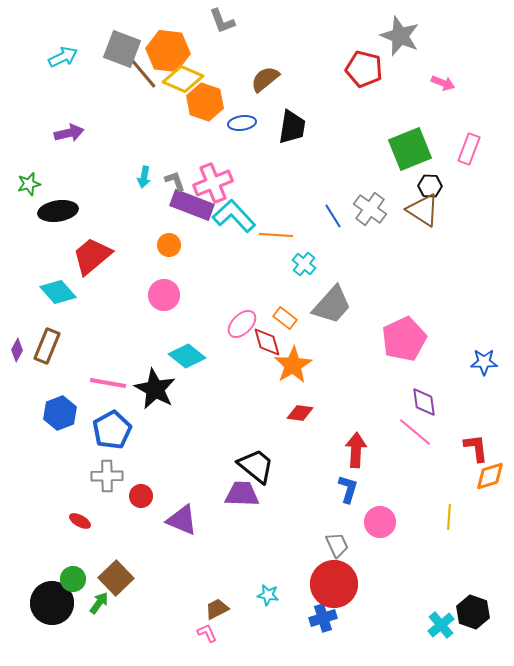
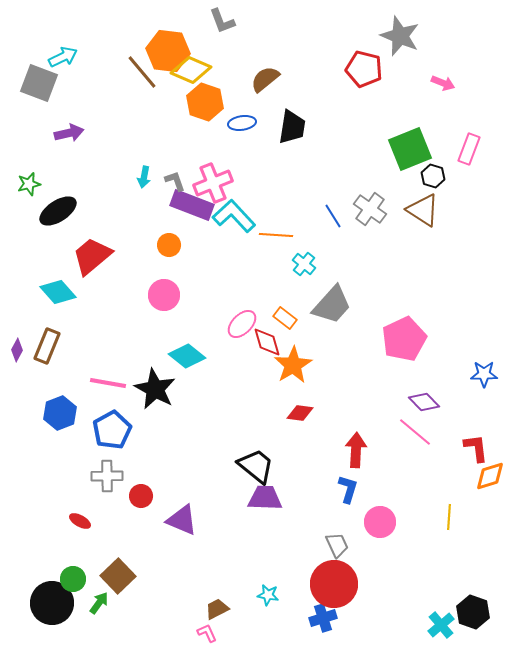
gray square at (122, 49): moved 83 px left, 34 px down
yellow diamond at (183, 79): moved 8 px right, 9 px up
black hexagon at (430, 186): moved 3 px right, 10 px up; rotated 15 degrees clockwise
black ellipse at (58, 211): rotated 24 degrees counterclockwise
blue star at (484, 362): moved 12 px down
purple diamond at (424, 402): rotated 36 degrees counterclockwise
purple trapezoid at (242, 494): moved 23 px right, 4 px down
brown square at (116, 578): moved 2 px right, 2 px up
